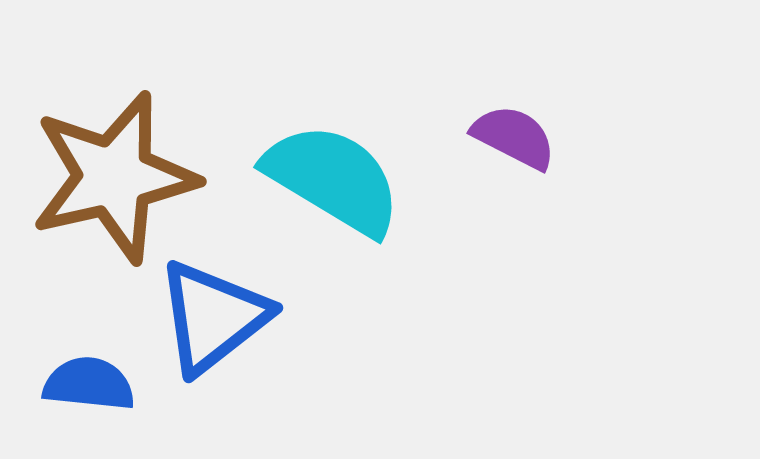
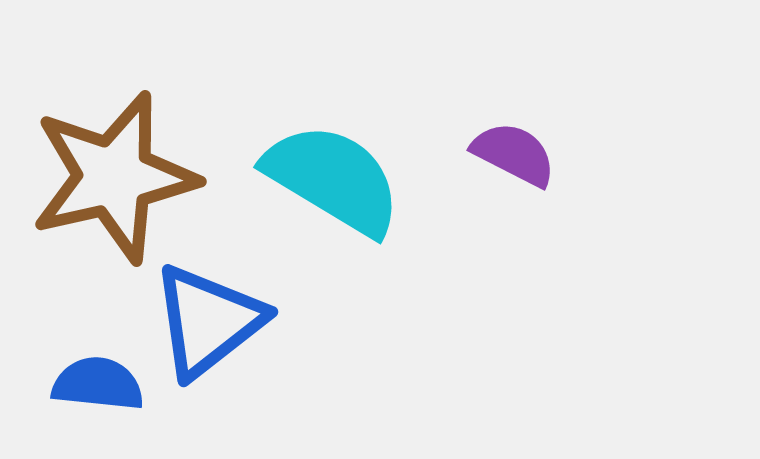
purple semicircle: moved 17 px down
blue triangle: moved 5 px left, 4 px down
blue semicircle: moved 9 px right
